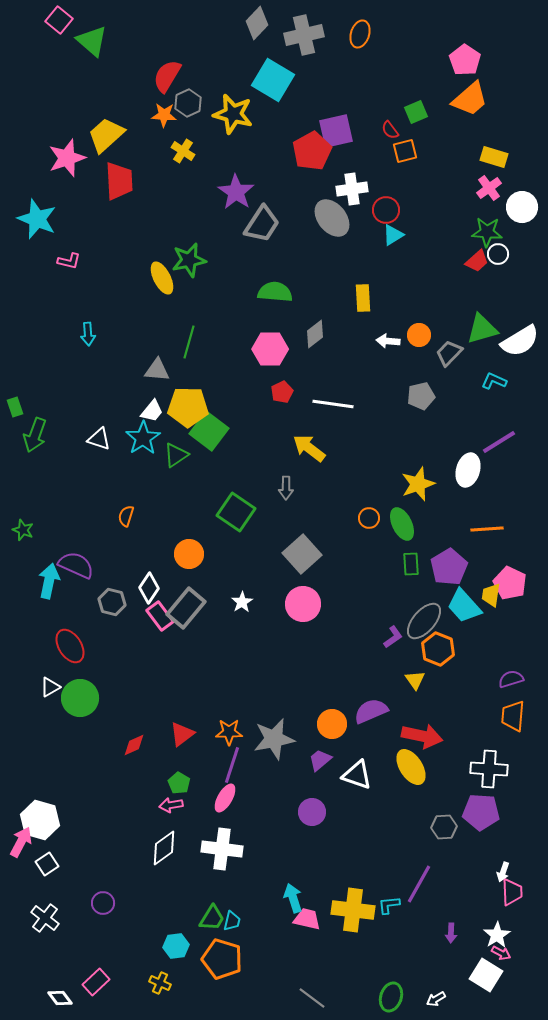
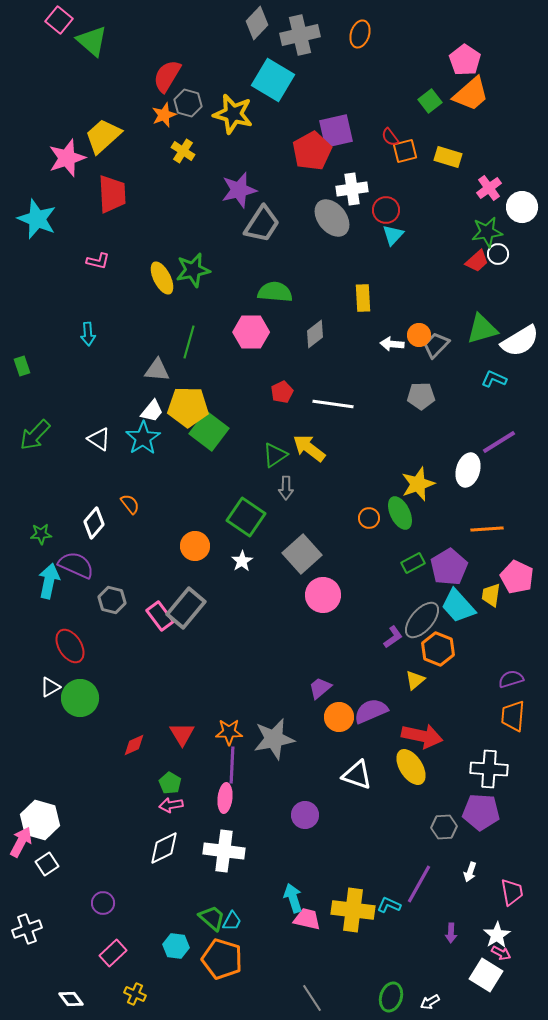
gray cross at (304, 35): moved 4 px left
orange trapezoid at (470, 99): moved 1 px right, 5 px up
gray hexagon at (188, 103): rotated 20 degrees counterclockwise
green square at (416, 112): moved 14 px right, 11 px up; rotated 15 degrees counterclockwise
orange star at (164, 115): rotated 25 degrees counterclockwise
red semicircle at (390, 130): moved 7 px down
yellow trapezoid at (106, 135): moved 3 px left, 1 px down
yellow rectangle at (494, 157): moved 46 px left
red trapezoid at (119, 181): moved 7 px left, 13 px down
purple star at (236, 192): moved 3 px right, 2 px up; rotated 24 degrees clockwise
green star at (487, 232): rotated 12 degrees counterclockwise
cyan triangle at (393, 235): rotated 15 degrees counterclockwise
green star at (189, 260): moved 4 px right, 10 px down
pink L-shape at (69, 261): moved 29 px right
white arrow at (388, 341): moved 4 px right, 3 px down
pink hexagon at (270, 349): moved 19 px left, 17 px up
gray trapezoid at (449, 353): moved 13 px left, 8 px up
cyan L-shape at (494, 381): moved 2 px up
gray pentagon at (421, 396): rotated 12 degrees clockwise
green rectangle at (15, 407): moved 7 px right, 41 px up
green arrow at (35, 435): rotated 24 degrees clockwise
white triangle at (99, 439): rotated 15 degrees clockwise
green triangle at (176, 455): moved 99 px right
green square at (236, 512): moved 10 px right, 5 px down
orange semicircle at (126, 516): moved 4 px right, 12 px up; rotated 125 degrees clockwise
green ellipse at (402, 524): moved 2 px left, 11 px up
green star at (23, 530): moved 18 px right, 4 px down; rotated 25 degrees counterclockwise
orange circle at (189, 554): moved 6 px right, 8 px up
green rectangle at (411, 564): moved 2 px right, 1 px up; rotated 65 degrees clockwise
pink pentagon at (510, 583): moved 7 px right, 6 px up
white diamond at (149, 588): moved 55 px left, 65 px up; rotated 8 degrees clockwise
gray hexagon at (112, 602): moved 2 px up
white star at (242, 602): moved 41 px up
pink circle at (303, 604): moved 20 px right, 9 px up
cyan trapezoid at (464, 606): moved 6 px left
gray ellipse at (424, 621): moved 2 px left, 1 px up
yellow triangle at (415, 680): rotated 25 degrees clockwise
orange circle at (332, 724): moved 7 px right, 7 px up
red triangle at (182, 734): rotated 24 degrees counterclockwise
purple trapezoid at (320, 760): moved 72 px up
purple line at (232, 765): rotated 15 degrees counterclockwise
green pentagon at (179, 783): moved 9 px left
pink ellipse at (225, 798): rotated 24 degrees counterclockwise
purple circle at (312, 812): moved 7 px left, 3 px down
white diamond at (164, 848): rotated 9 degrees clockwise
white cross at (222, 849): moved 2 px right, 2 px down
white arrow at (503, 872): moved 33 px left
pink trapezoid at (512, 892): rotated 8 degrees counterclockwise
cyan L-shape at (389, 905): rotated 30 degrees clockwise
white cross at (45, 918): moved 18 px left, 11 px down; rotated 32 degrees clockwise
green trapezoid at (212, 918): rotated 80 degrees counterclockwise
cyan trapezoid at (232, 921): rotated 15 degrees clockwise
cyan hexagon at (176, 946): rotated 15 degrees clockwise
pink rectangle at (96, 982): moved 17 px right, 29 px up
yellow cross at (160, 983): moved 25 px left, 11 px down
white diamond at (60, 998): moved 11 px right, 1 px down
gray line at (312, 998): rotated 20 degrees clockwise
white arrow at (436, 999): moved 6 px left, 3 px down
